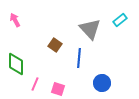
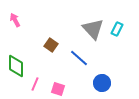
cyan rectangle: moved 3 px left, 9 px down; rotated 24 degrees counterclockwise
gray triangle: moved 3 px right
brown square: moved 4 px left
blue line: rotated 54 degrees counterclockwise
green diamond: moved 2 px down
